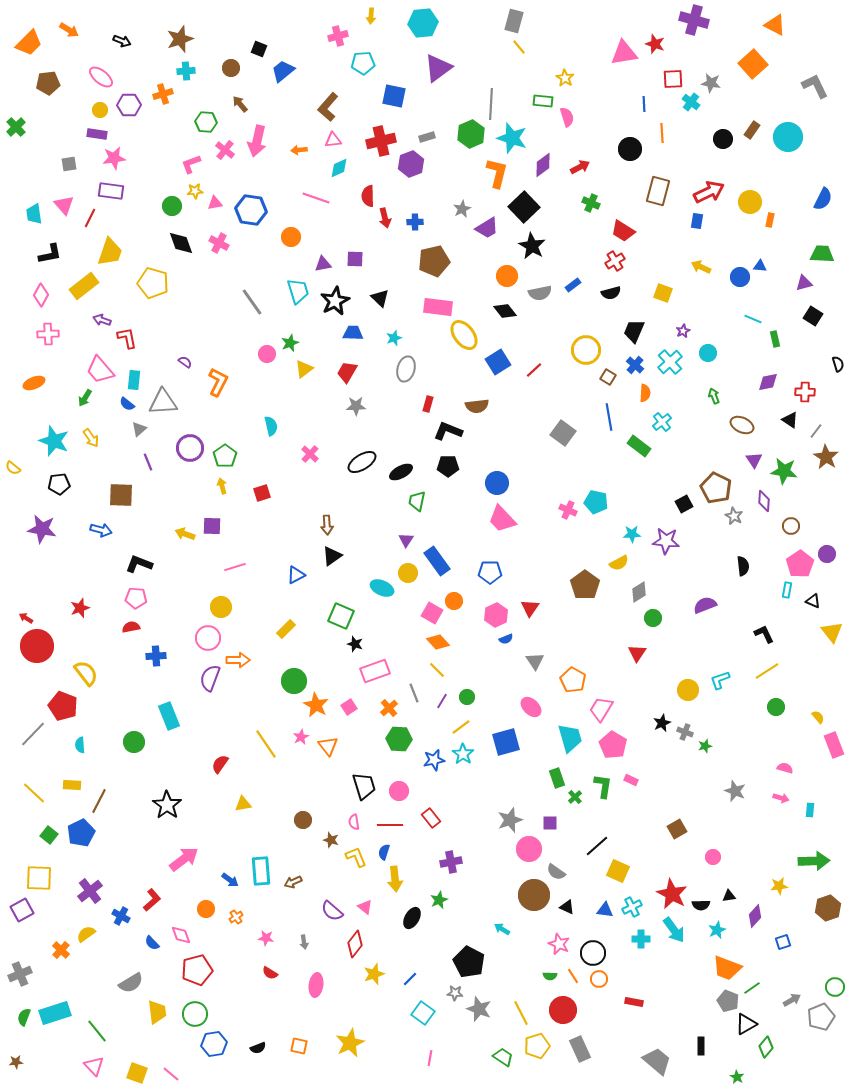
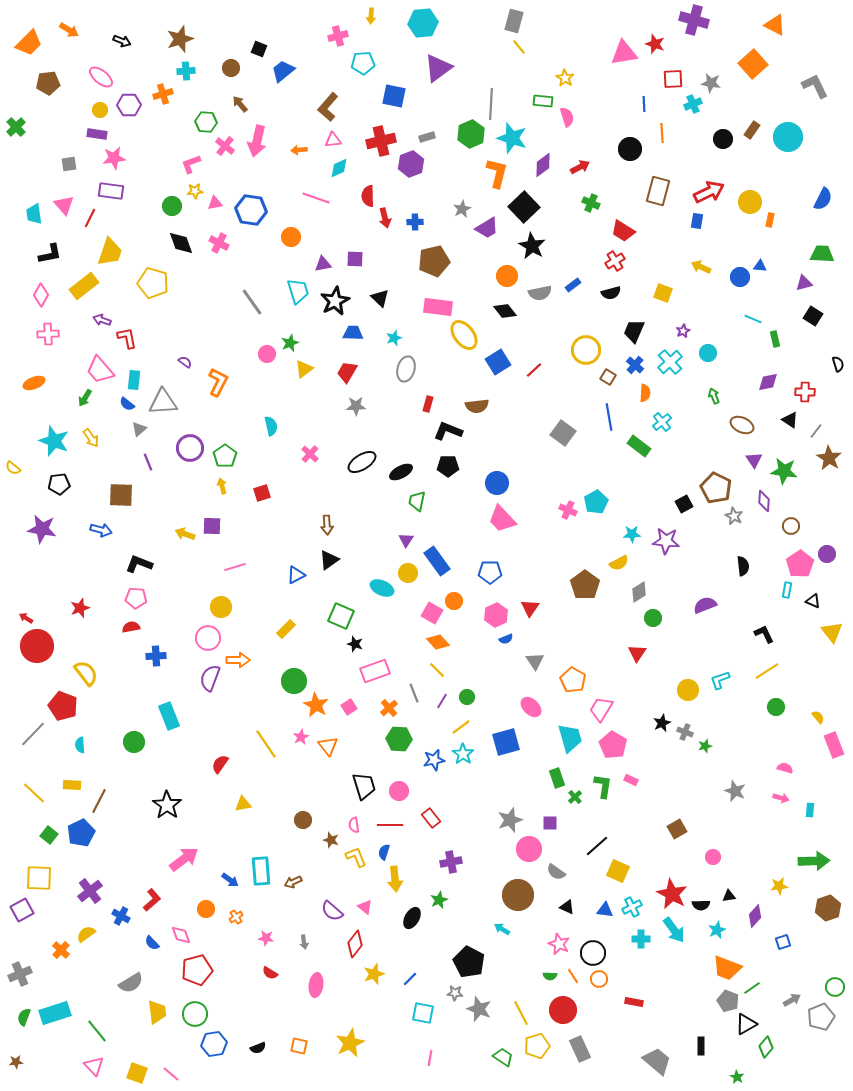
cyan cross at (691, 102): moved 2 px right, 2 px down; rotated 30 degrees clockwise
pink cross at (225, 150): moved 4 px up
brown star at (826, 457): moved 3 px right, 1 px down
cyan pentagon at (596, 502): rotated 30 degrees clockwise
black triangle at (332, 556): moved 3 px left, 4 px down
pink semicircle at (354, 822): moved 3 px down
brown circle at (534, 895): moved 16 px left
cyan square at (423, 1013): rotated 25 degrees counterclockwise
